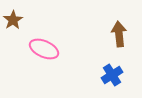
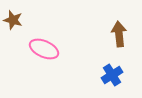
brown star: rotated 24 degrees counterclockwise
